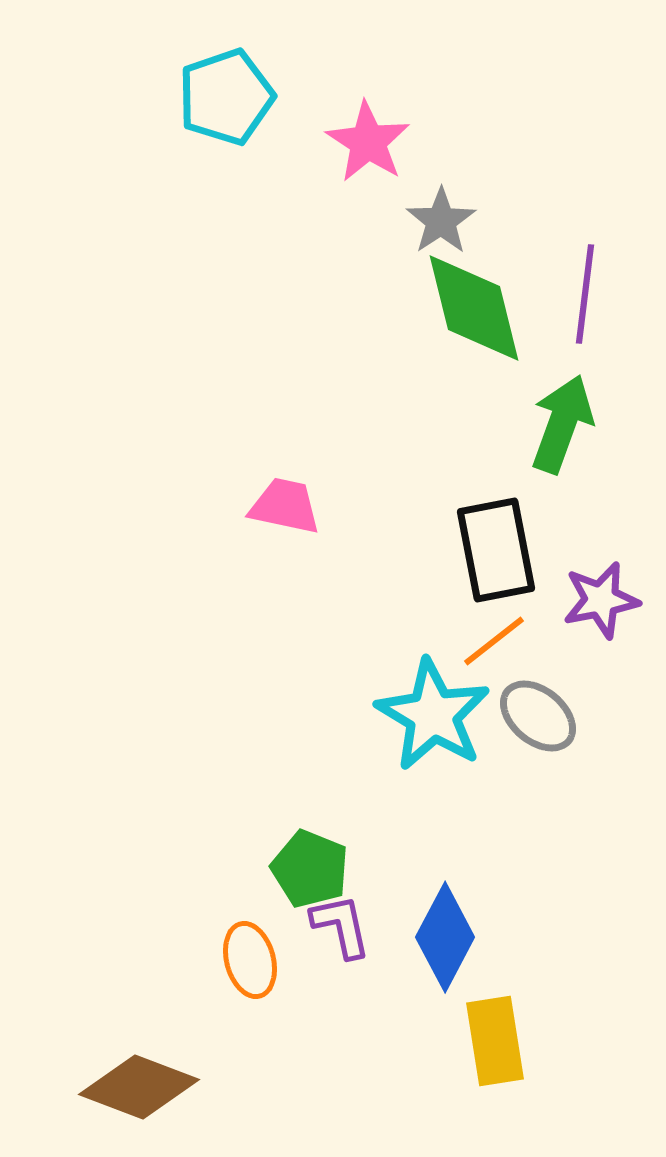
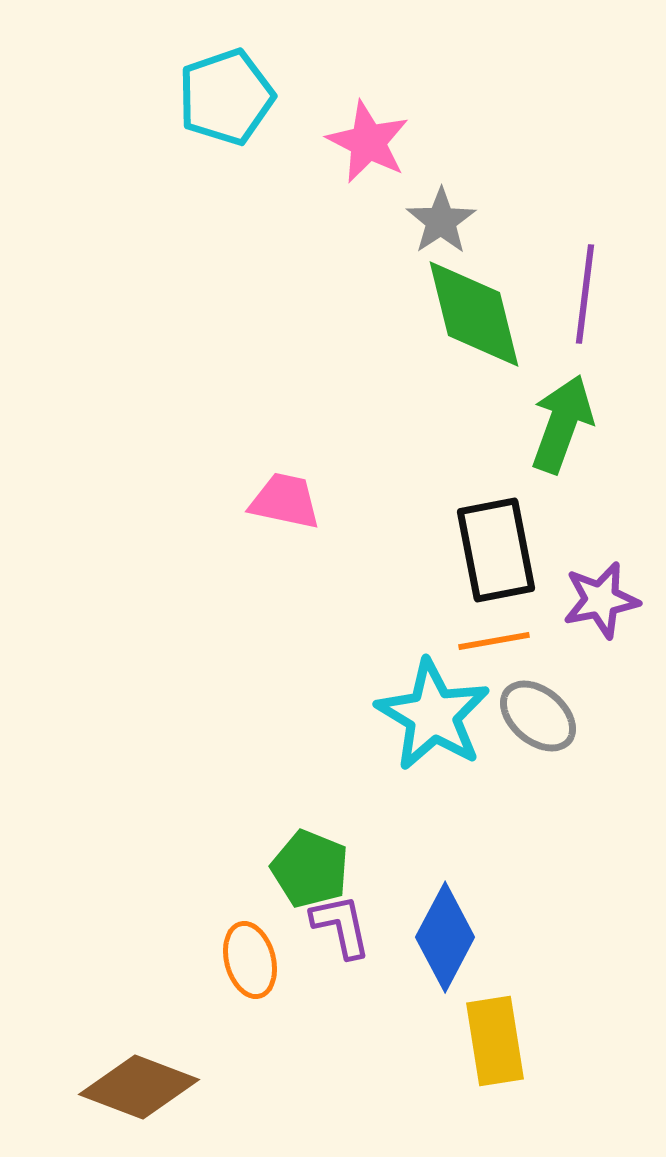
pink star: rotated 6 degrees counterclockwise
green diamond: moved 6 px down
pink trapezoid: moved 5 px up
orange line: rotated 28 degrees clockwise
